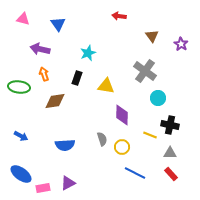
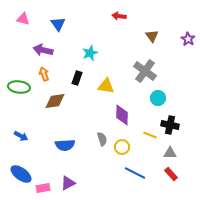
purple star: moved 7 px right, 5 px up
purple arrow: moved 3 px right, 1 px down
cyan star: moved 2 px right
